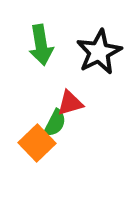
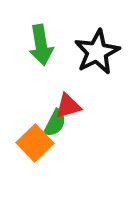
black star: moved 2 px left
red triangle: moved 2 px left, 3 px down
orange square: moved 2 px left
